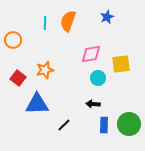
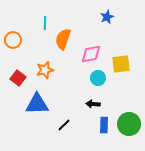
orange semicircle: moved 5 px left, 18 px down
